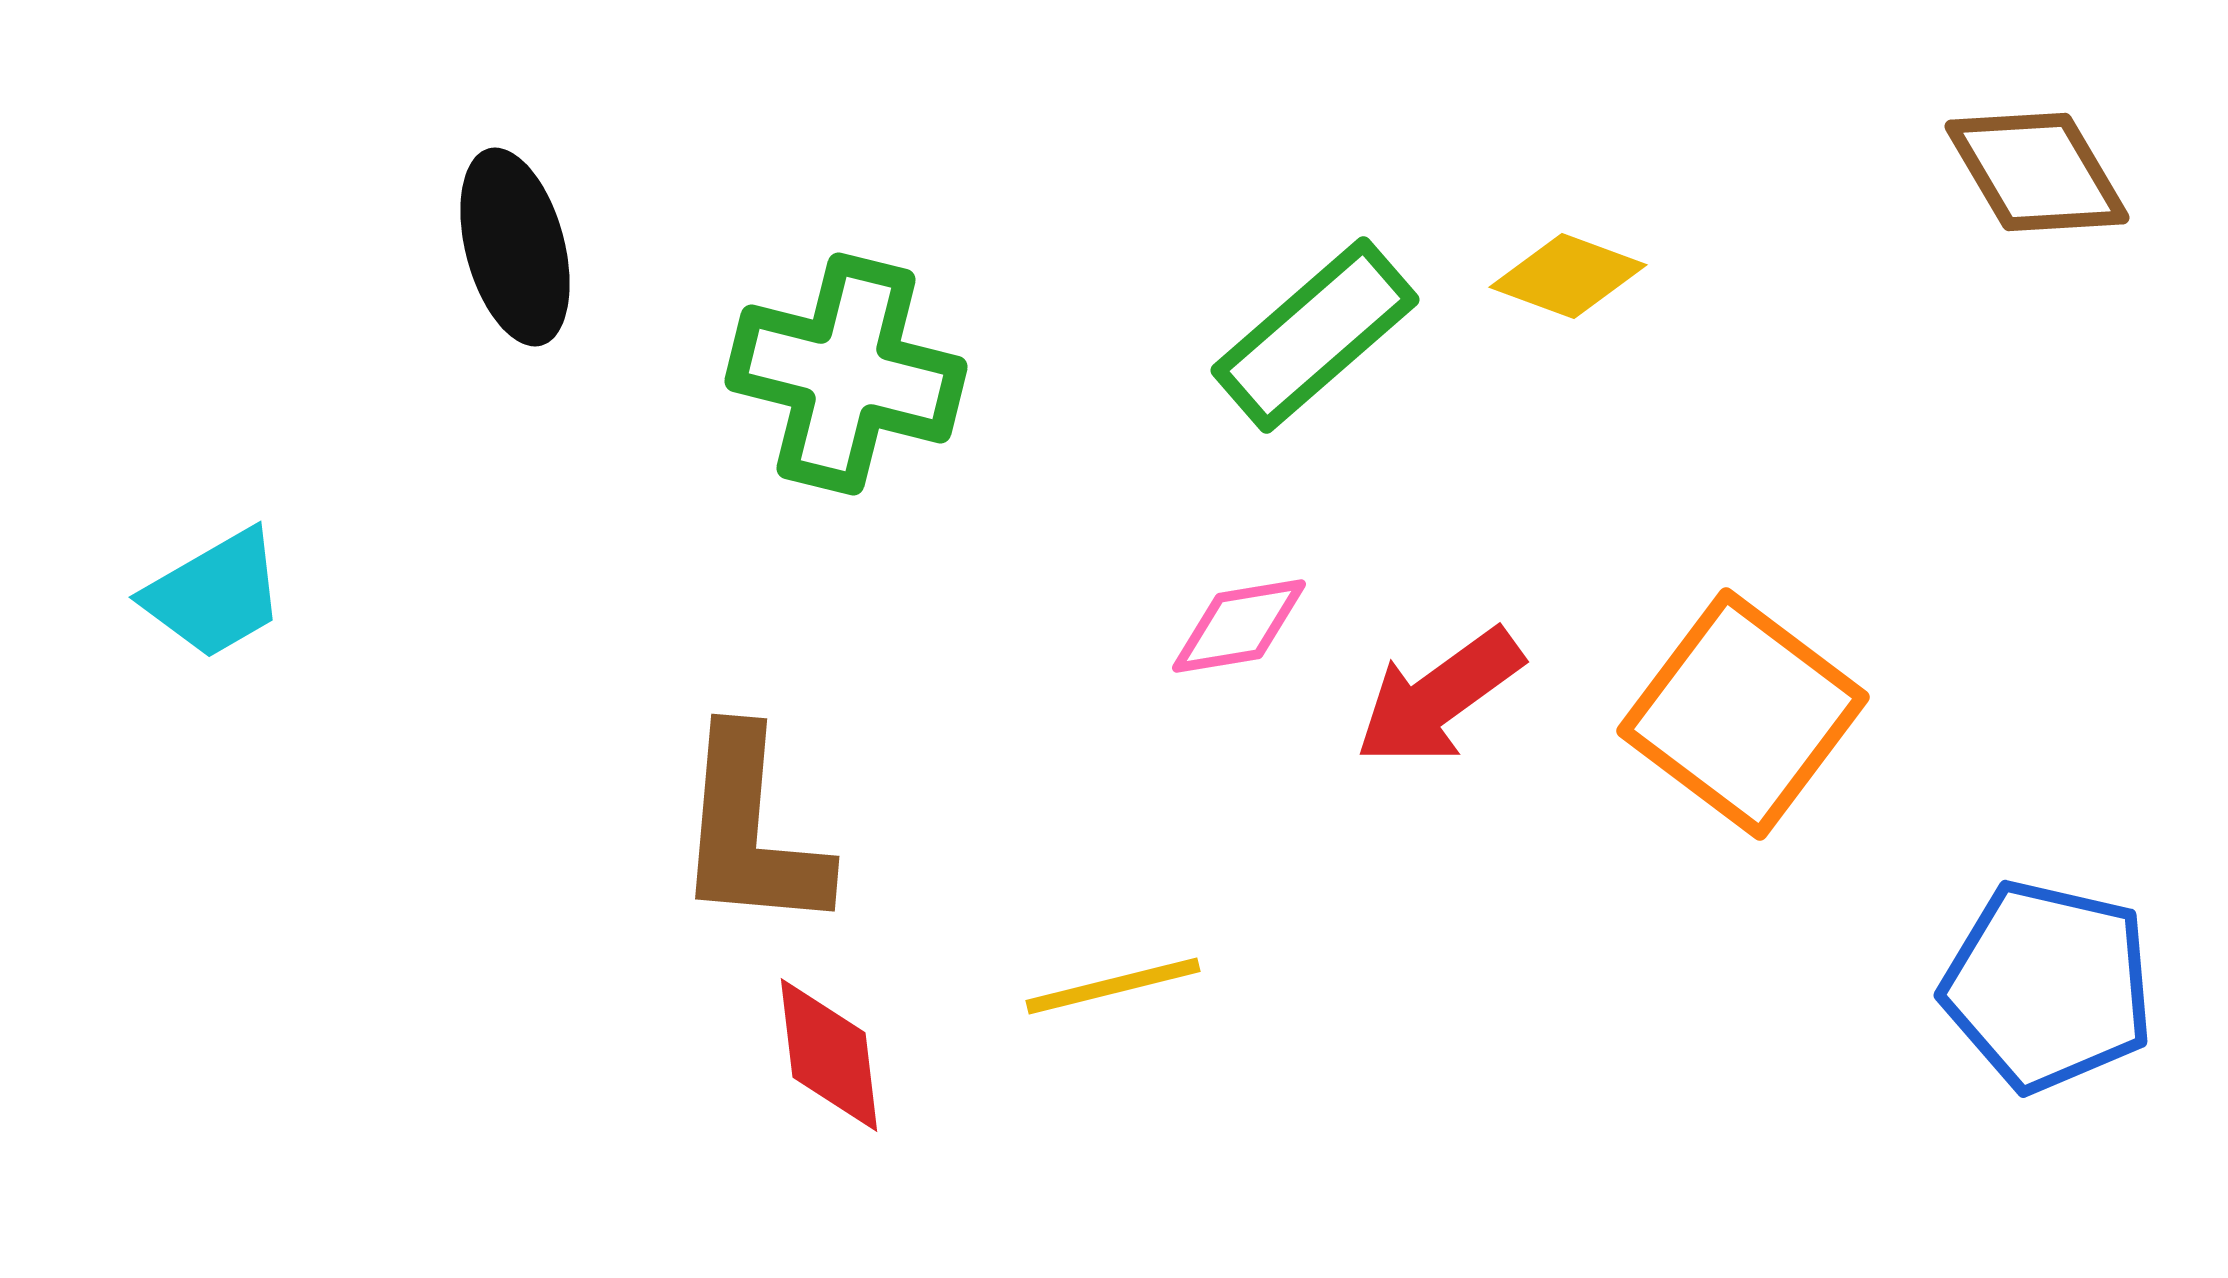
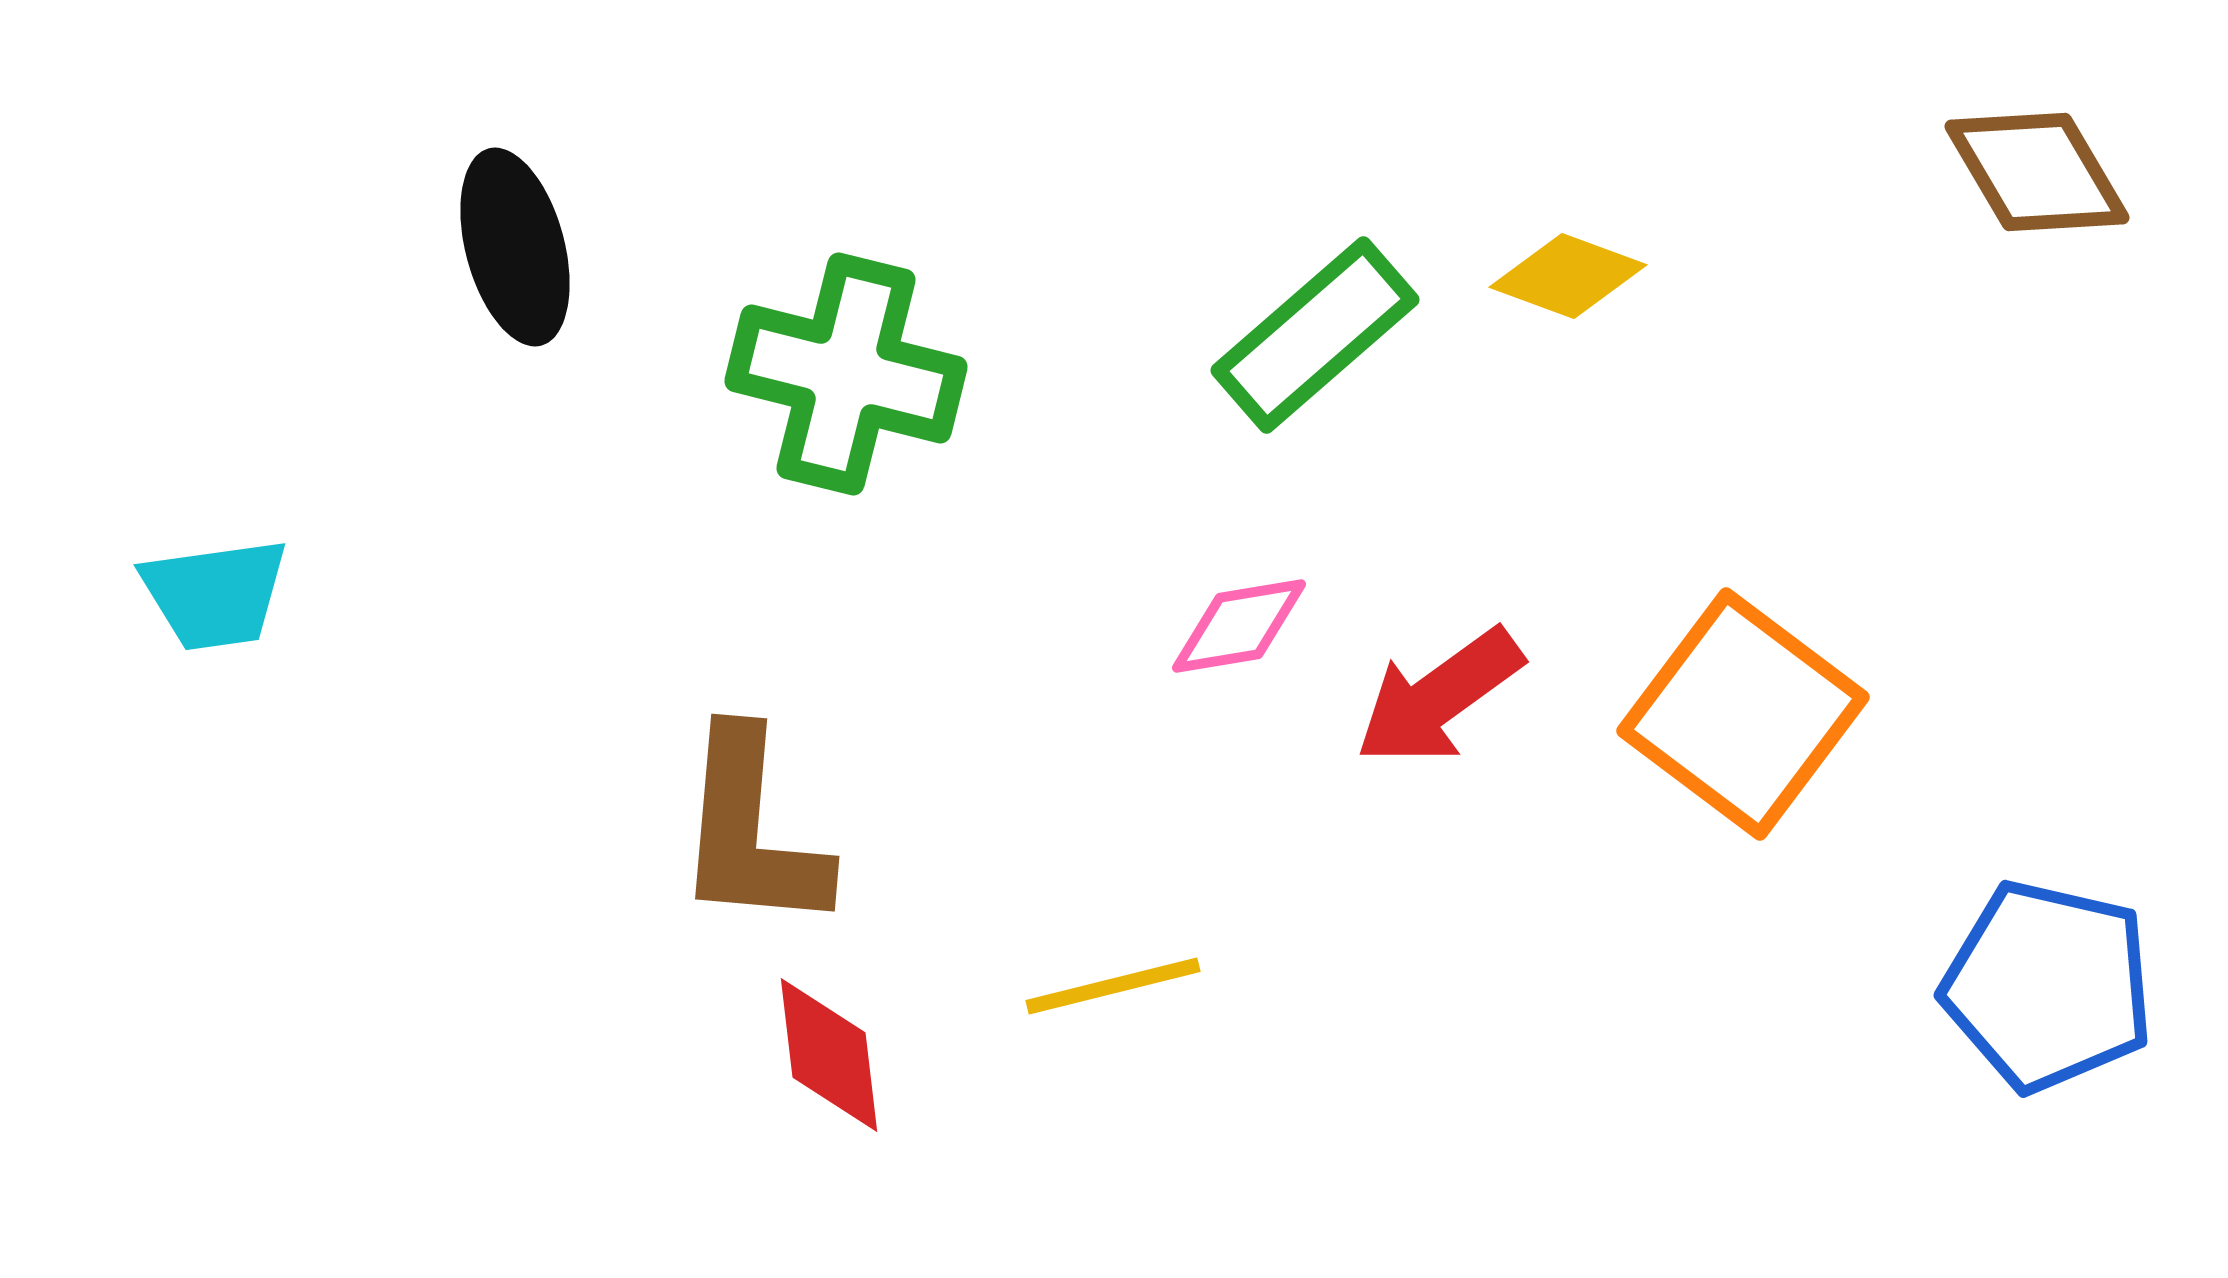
cyan trapezoid: rotated 22 degrees clockwise
